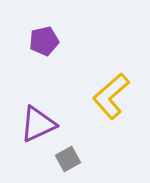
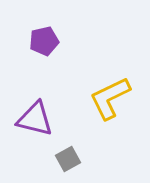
yellow L-shape: moved 1 px left, 2 px down; rotated 15 degrees clockwise
purple triangle: moved 3 px left, 5 px up; rotated 39 degrees clockwise
